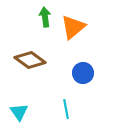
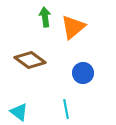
cyan triangle: rotated 18 degrees counterclockwise
